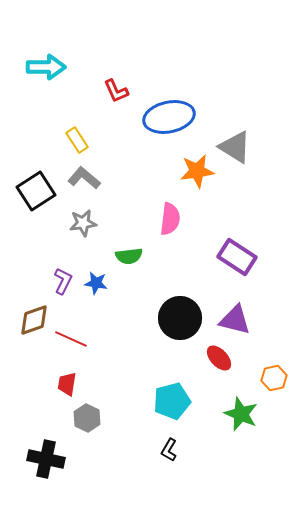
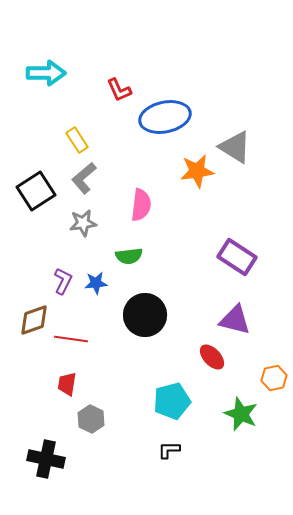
cyan arrow: moved 6 px down
red L-shape: moved 3 px right, 1 px up
blue ellipse: moved 4 px left
gray L-shape: rotated 80 degrees counterclockwise
pink semicircle: moved 29 px left, 14 px up
blue star: rotated 15 degrees counterclockwise
black circle: moved 35 px left, 3 px up
red line: rotated 16 degrees counterclockwise
red ellipse: moved 7 px left, 1 px up
gray hexagon: moved 4 px right, 1 px down
black L-shape: rotated 60 degrees clockwise
